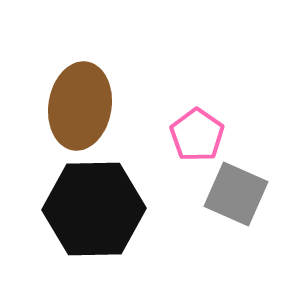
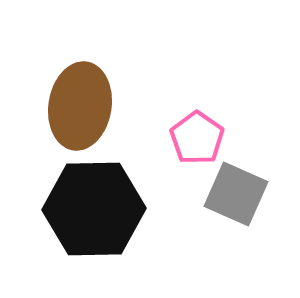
pink pentagon: moved 3 px down
